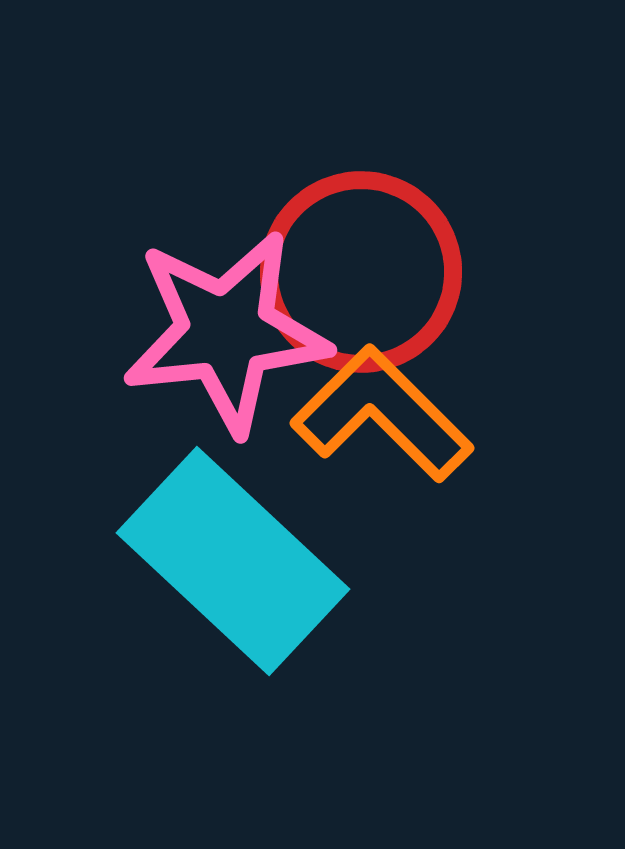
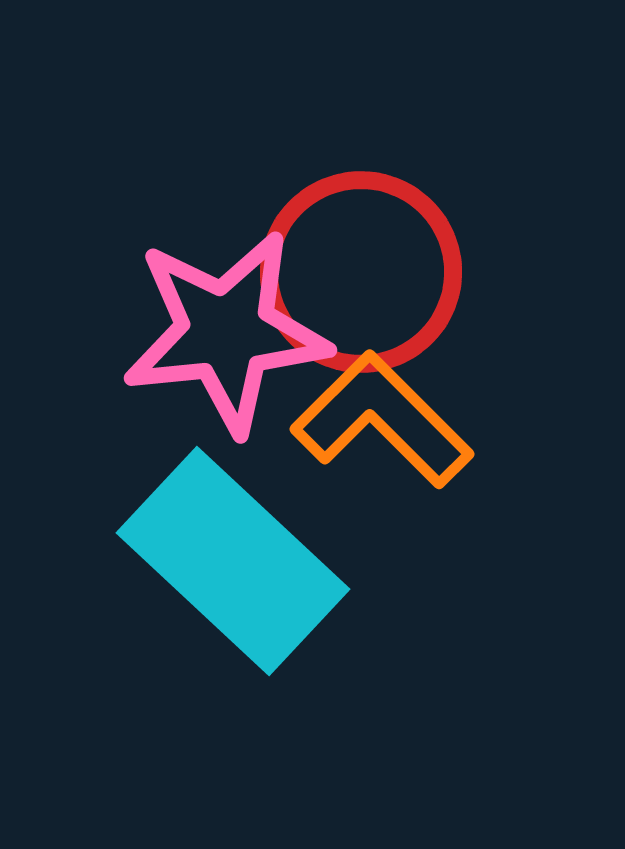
orange L-shape: moved 6 px down
